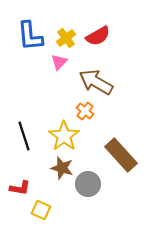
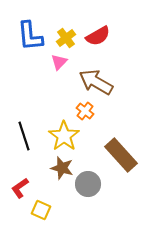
red L-shape: rotated 135 degrees clockwise
